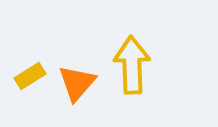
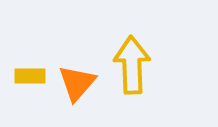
yellow rectangle: rotated 32 degrees clockwise
